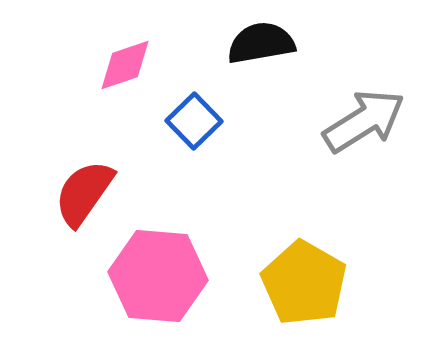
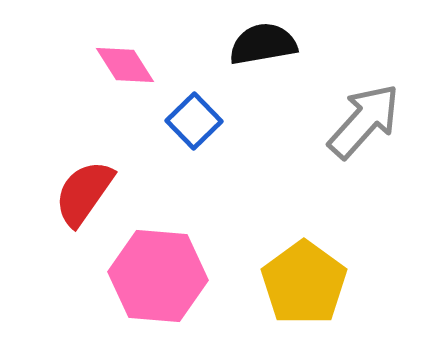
black semicircle: moved 2 px right, 1 px down
pink diamond: rotated 76 degrees clockwise
gray arrow: rotated 16 degrees counterclockwise
yellow pentagon: rotated 6 degrees clockwise
